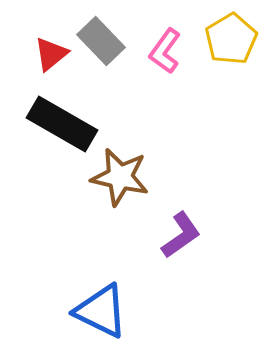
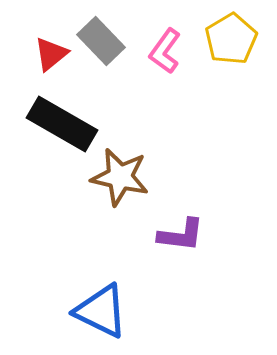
purple L-shape: rotated 42 degrees clockwise
